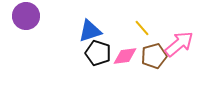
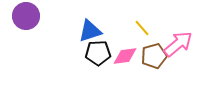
pink arrow: moved 1 px left
black pentagon: rotated 20 degrees counterclockwise
